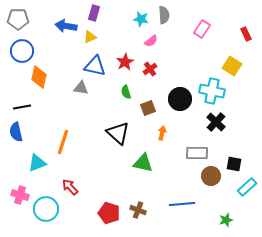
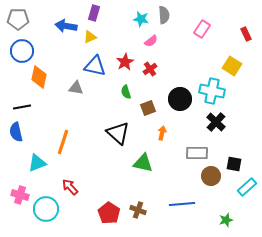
gray triangle: moved 5 px left
red pentagon: rotated 15 degrees clockwise
